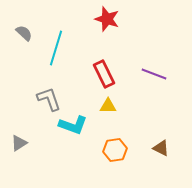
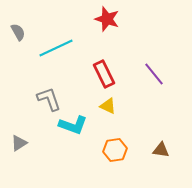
gray semicircle: moved 6 px left, 1 px up; rotated 18 degrees clockwise
cyan line: rotated 48 degrees clockwise
purple line: rotated 30 degrees clockwise
yellow triangle: rotated 24 degrees clockwise
brown triangle: moved 2 px down; rotated 18 degrees counterclockwise
